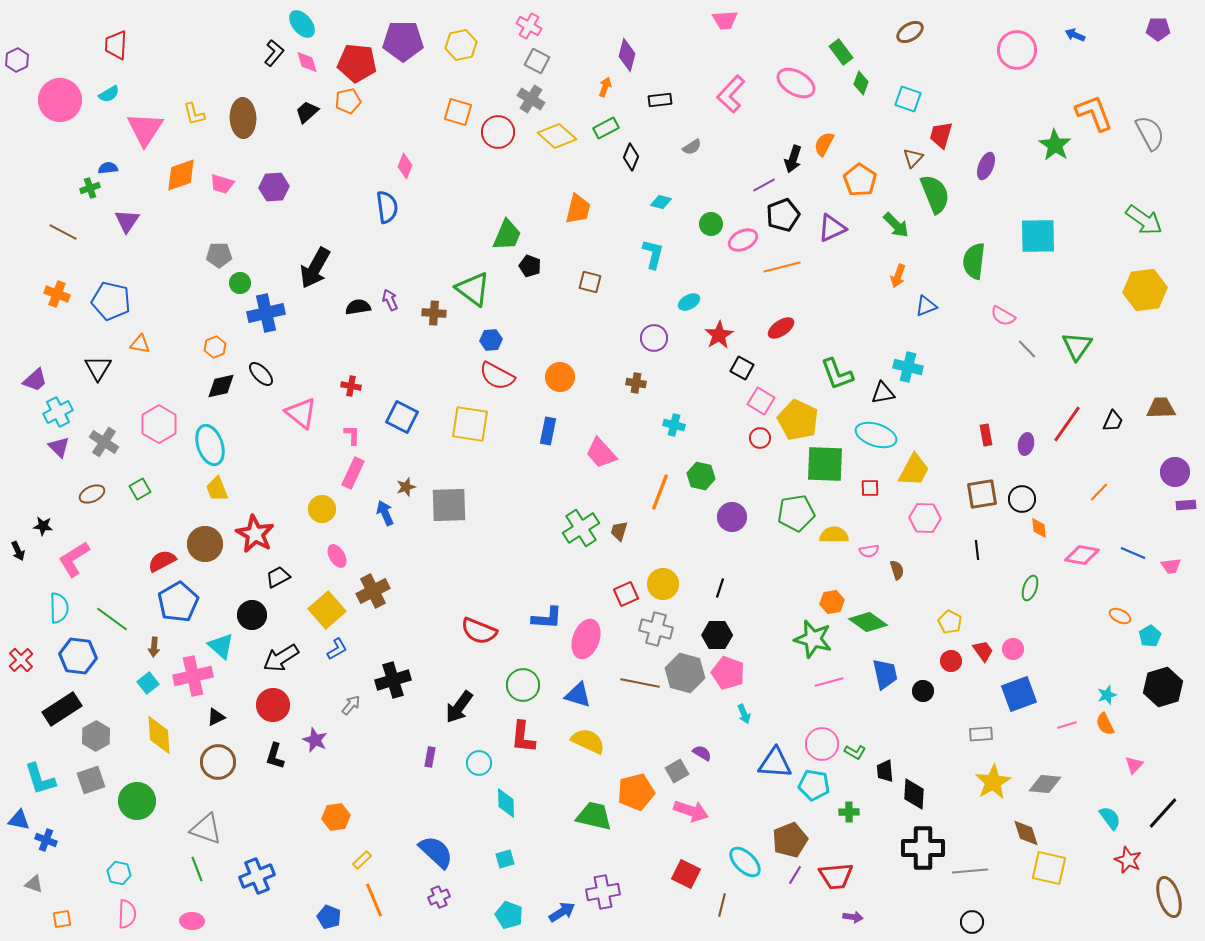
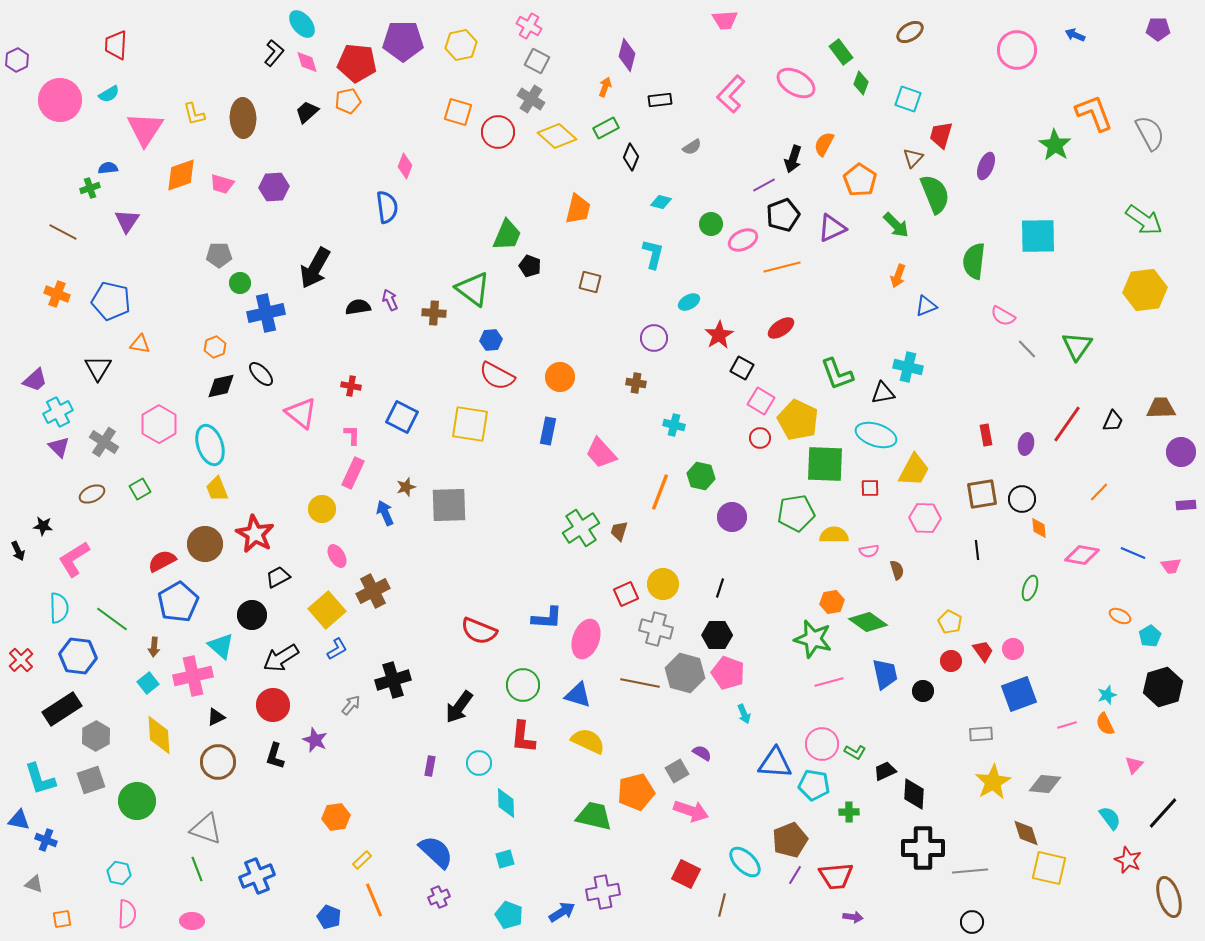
purple circle at (1175, 472): moved 6 px right, 20 px up
purple rectangle at (430, 757): moved 9 px down
black trapezoid at (885, 771): rotated 70 degrees clockwise
